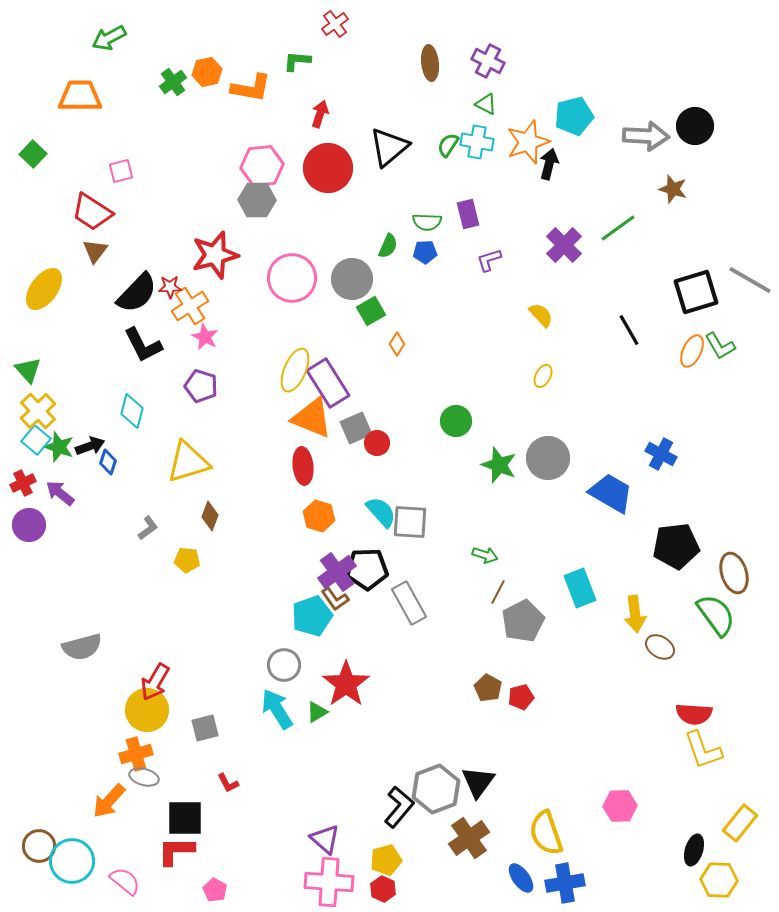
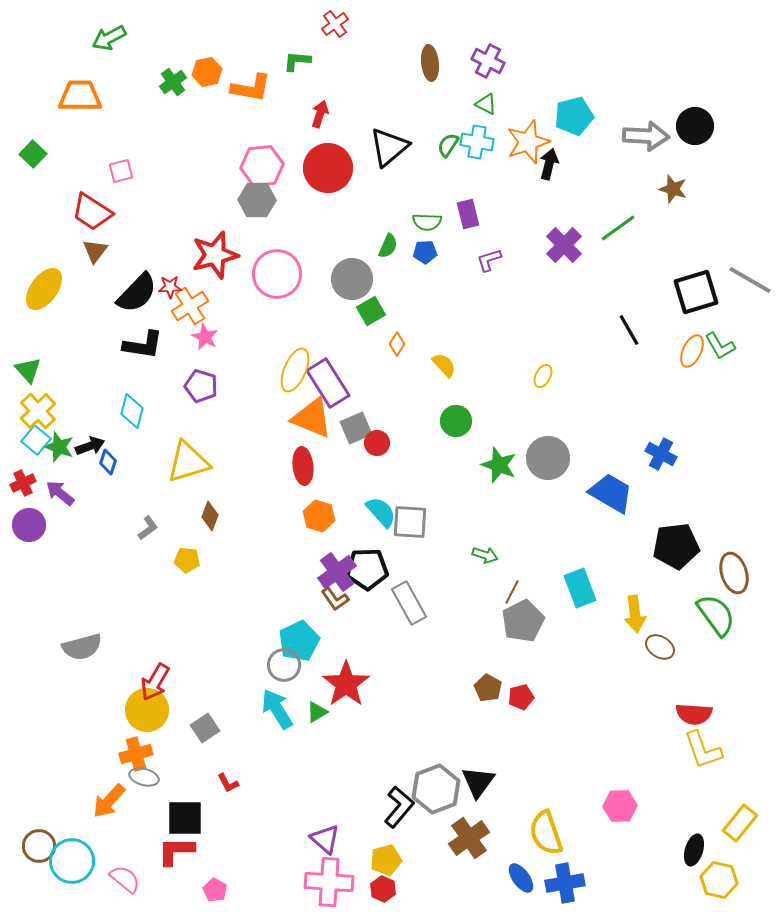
pink circle at (292, 278): moved 15 px left, 4 px up
yellow semicircle at (541, 315): moved 97 px left, 50 px down
black L-shape at (143, 345): rotated 54 degrees counterclockwise
brown line at (498, 592): moved 14 px right
cyan pentagon at (312, 616): moved 13 px left, 25 px down; rotated 6 degrees counterclockwise
gray square at (205, 728): rotated 20 degrees counterclockwise
yellow hexagon at (719, 880): rotated 9 degrees clockwise
pink semicircle at (125, 881): moved 2 px up
